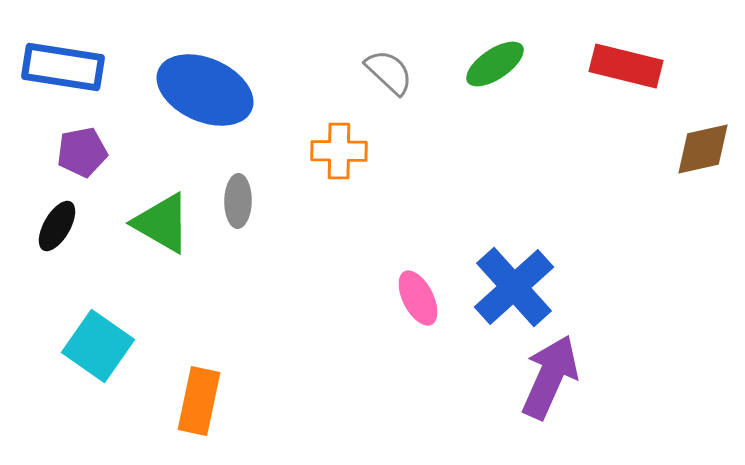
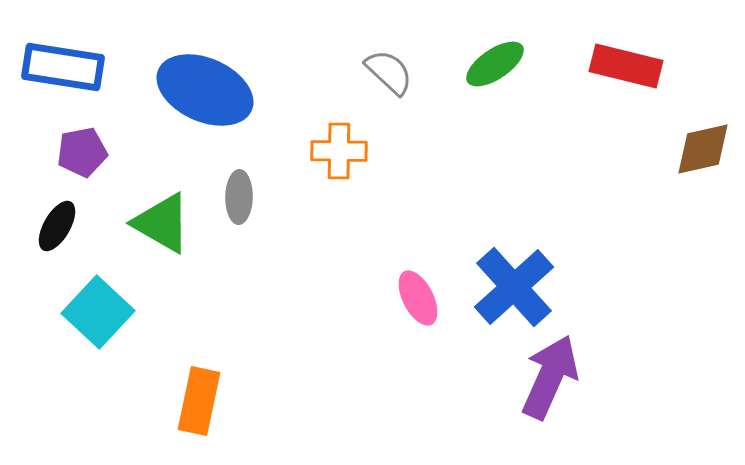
gray ellipse: moved 1 px right, 4 px up
cyan square: moved 34 px up; rotated 8 degrees clockwise
